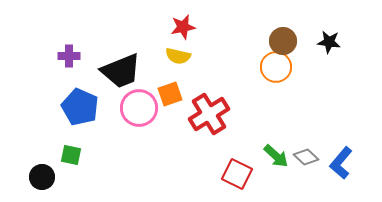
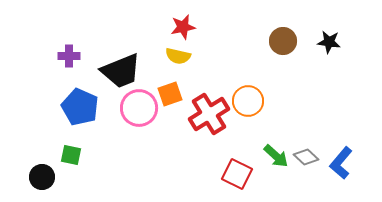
orange circle: moved 28 px left, 34 px down
